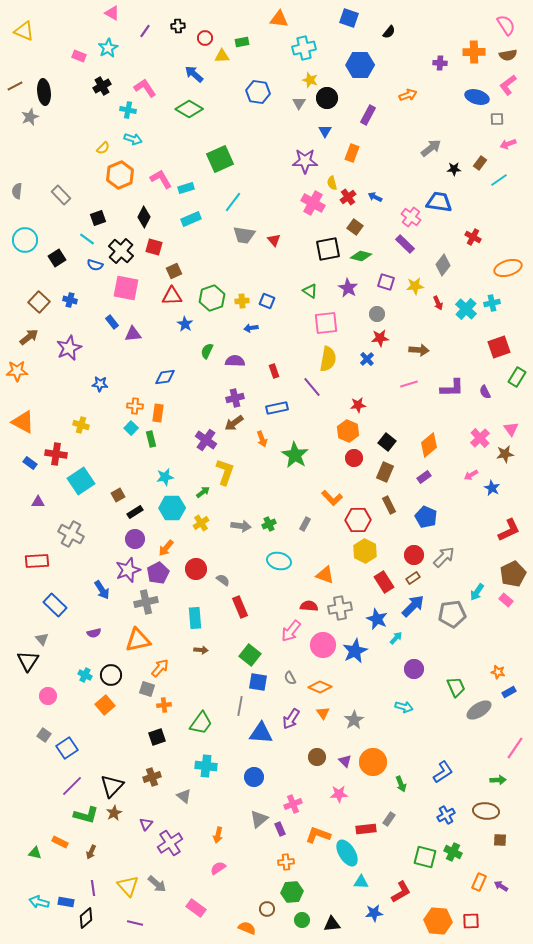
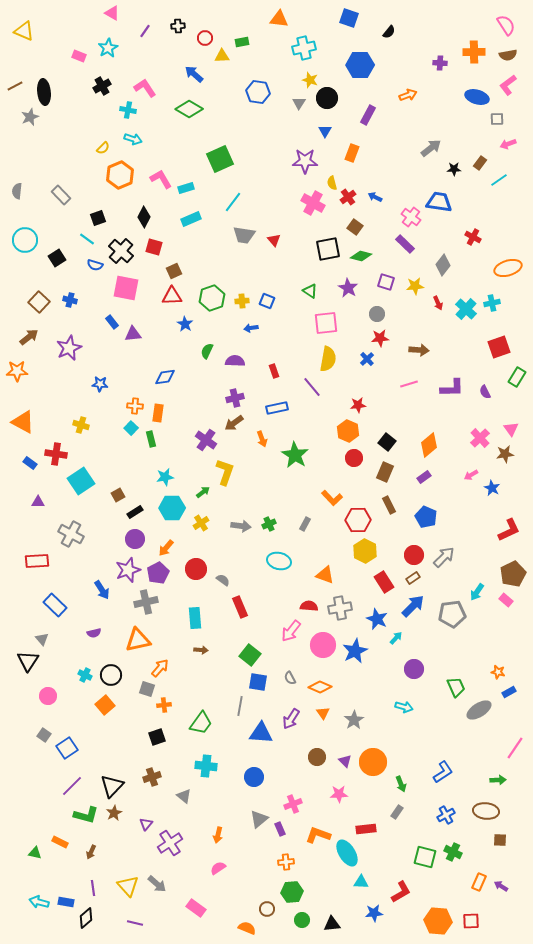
gray rectangle at (389, 819): moved 8 px right, 7 px up
